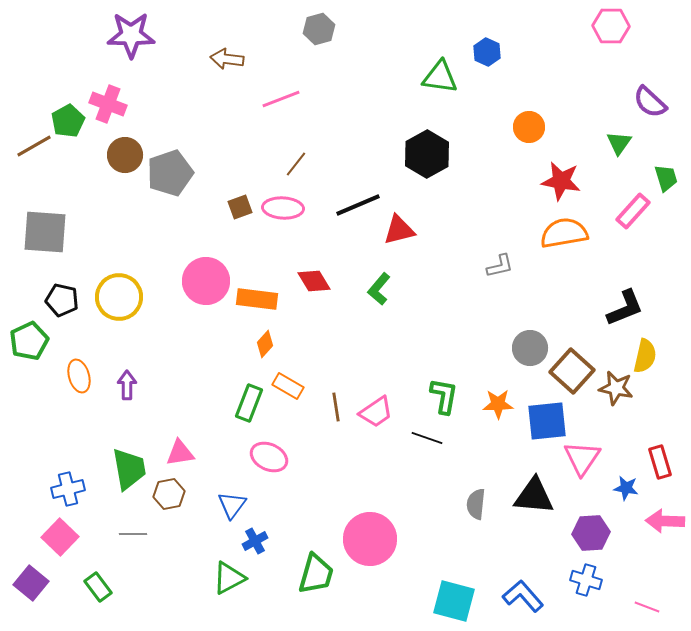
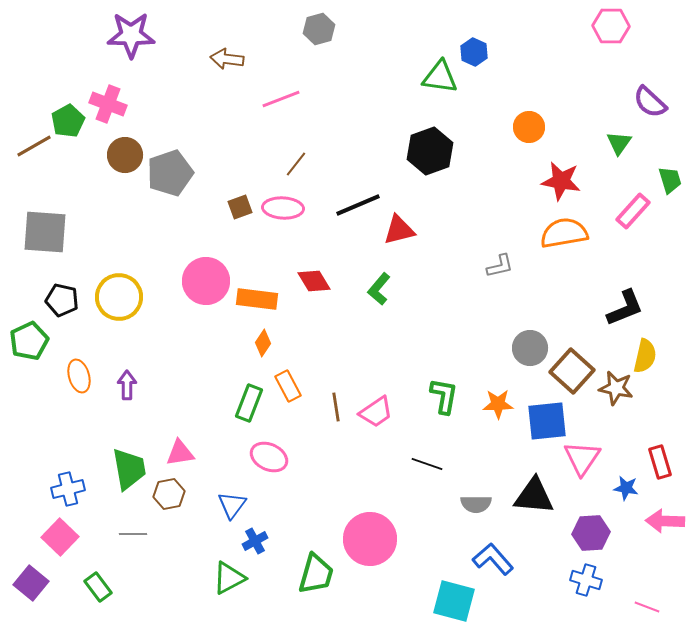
blue hexagon at (487, 52): moved 13 px left
black hexagon at (427, 154): moved 3 px right, 3 px up; rotated 9 degrees clockwise
green trapezoid at (666, 178): moved 4 px right, 2 px down
orange diamond at (265, 344): moved 2 px left, 1 px up; rotated 8 degrees counterclockwise
orange rectangle at (288, 386): rotated 32 degrees clockwise
black line at (427, 438): moved 26 px down
gray semicircle at (476, 504): rotated 96 degrees counterclockwise
blue L-shape at (523, 596): moved 30 px left, 37 px up
